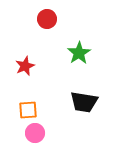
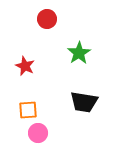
red star: rotated 24 degrees counterclockwise
pink circle: moved 3 px right
